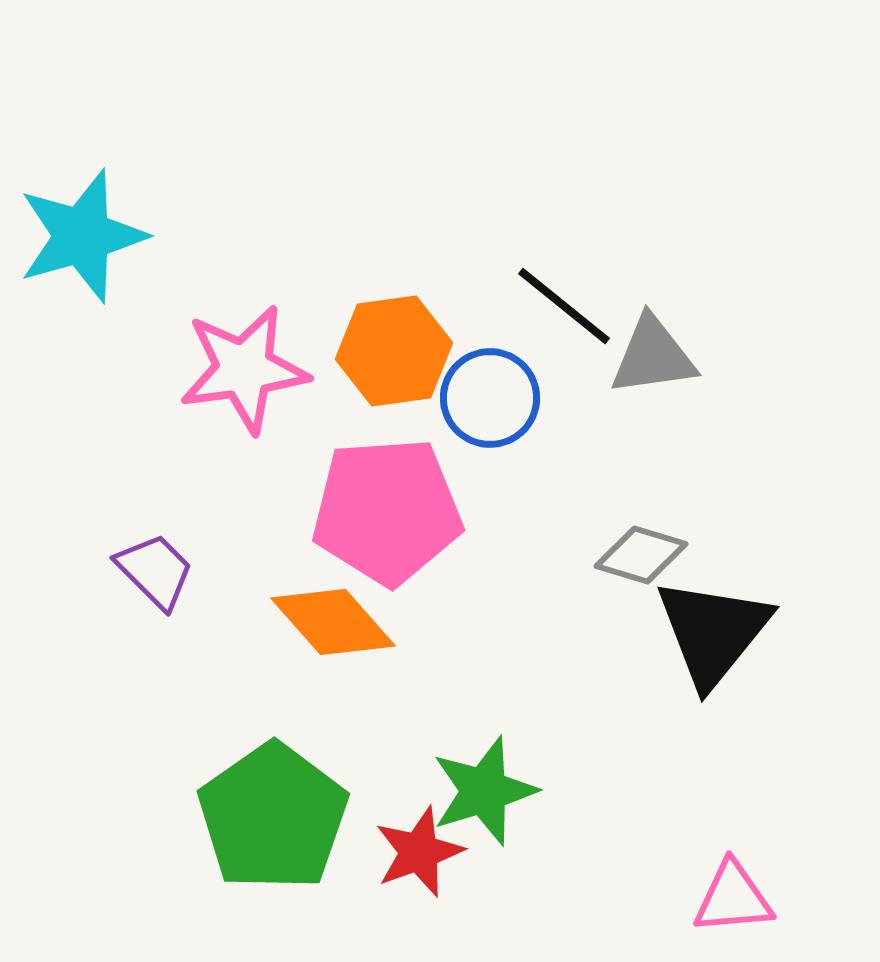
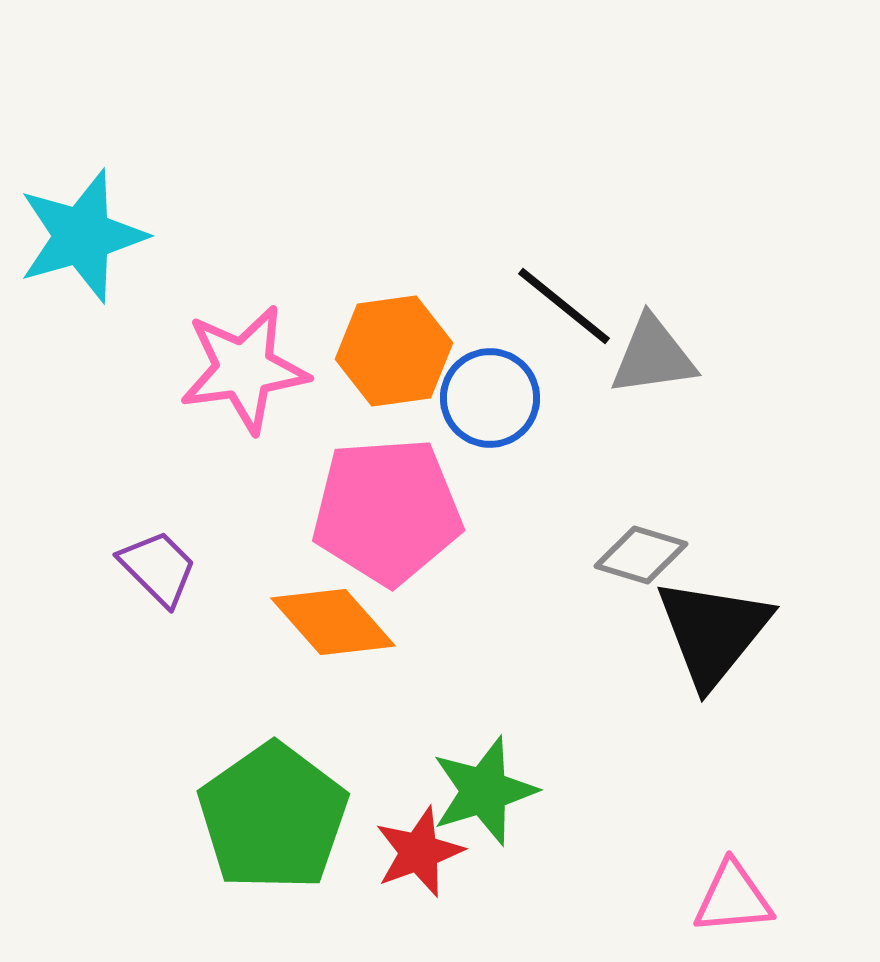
purple trapezoid: moved 3 px right, 3 px up
